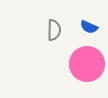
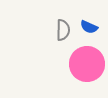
gray semicircle: moved 9 px right
